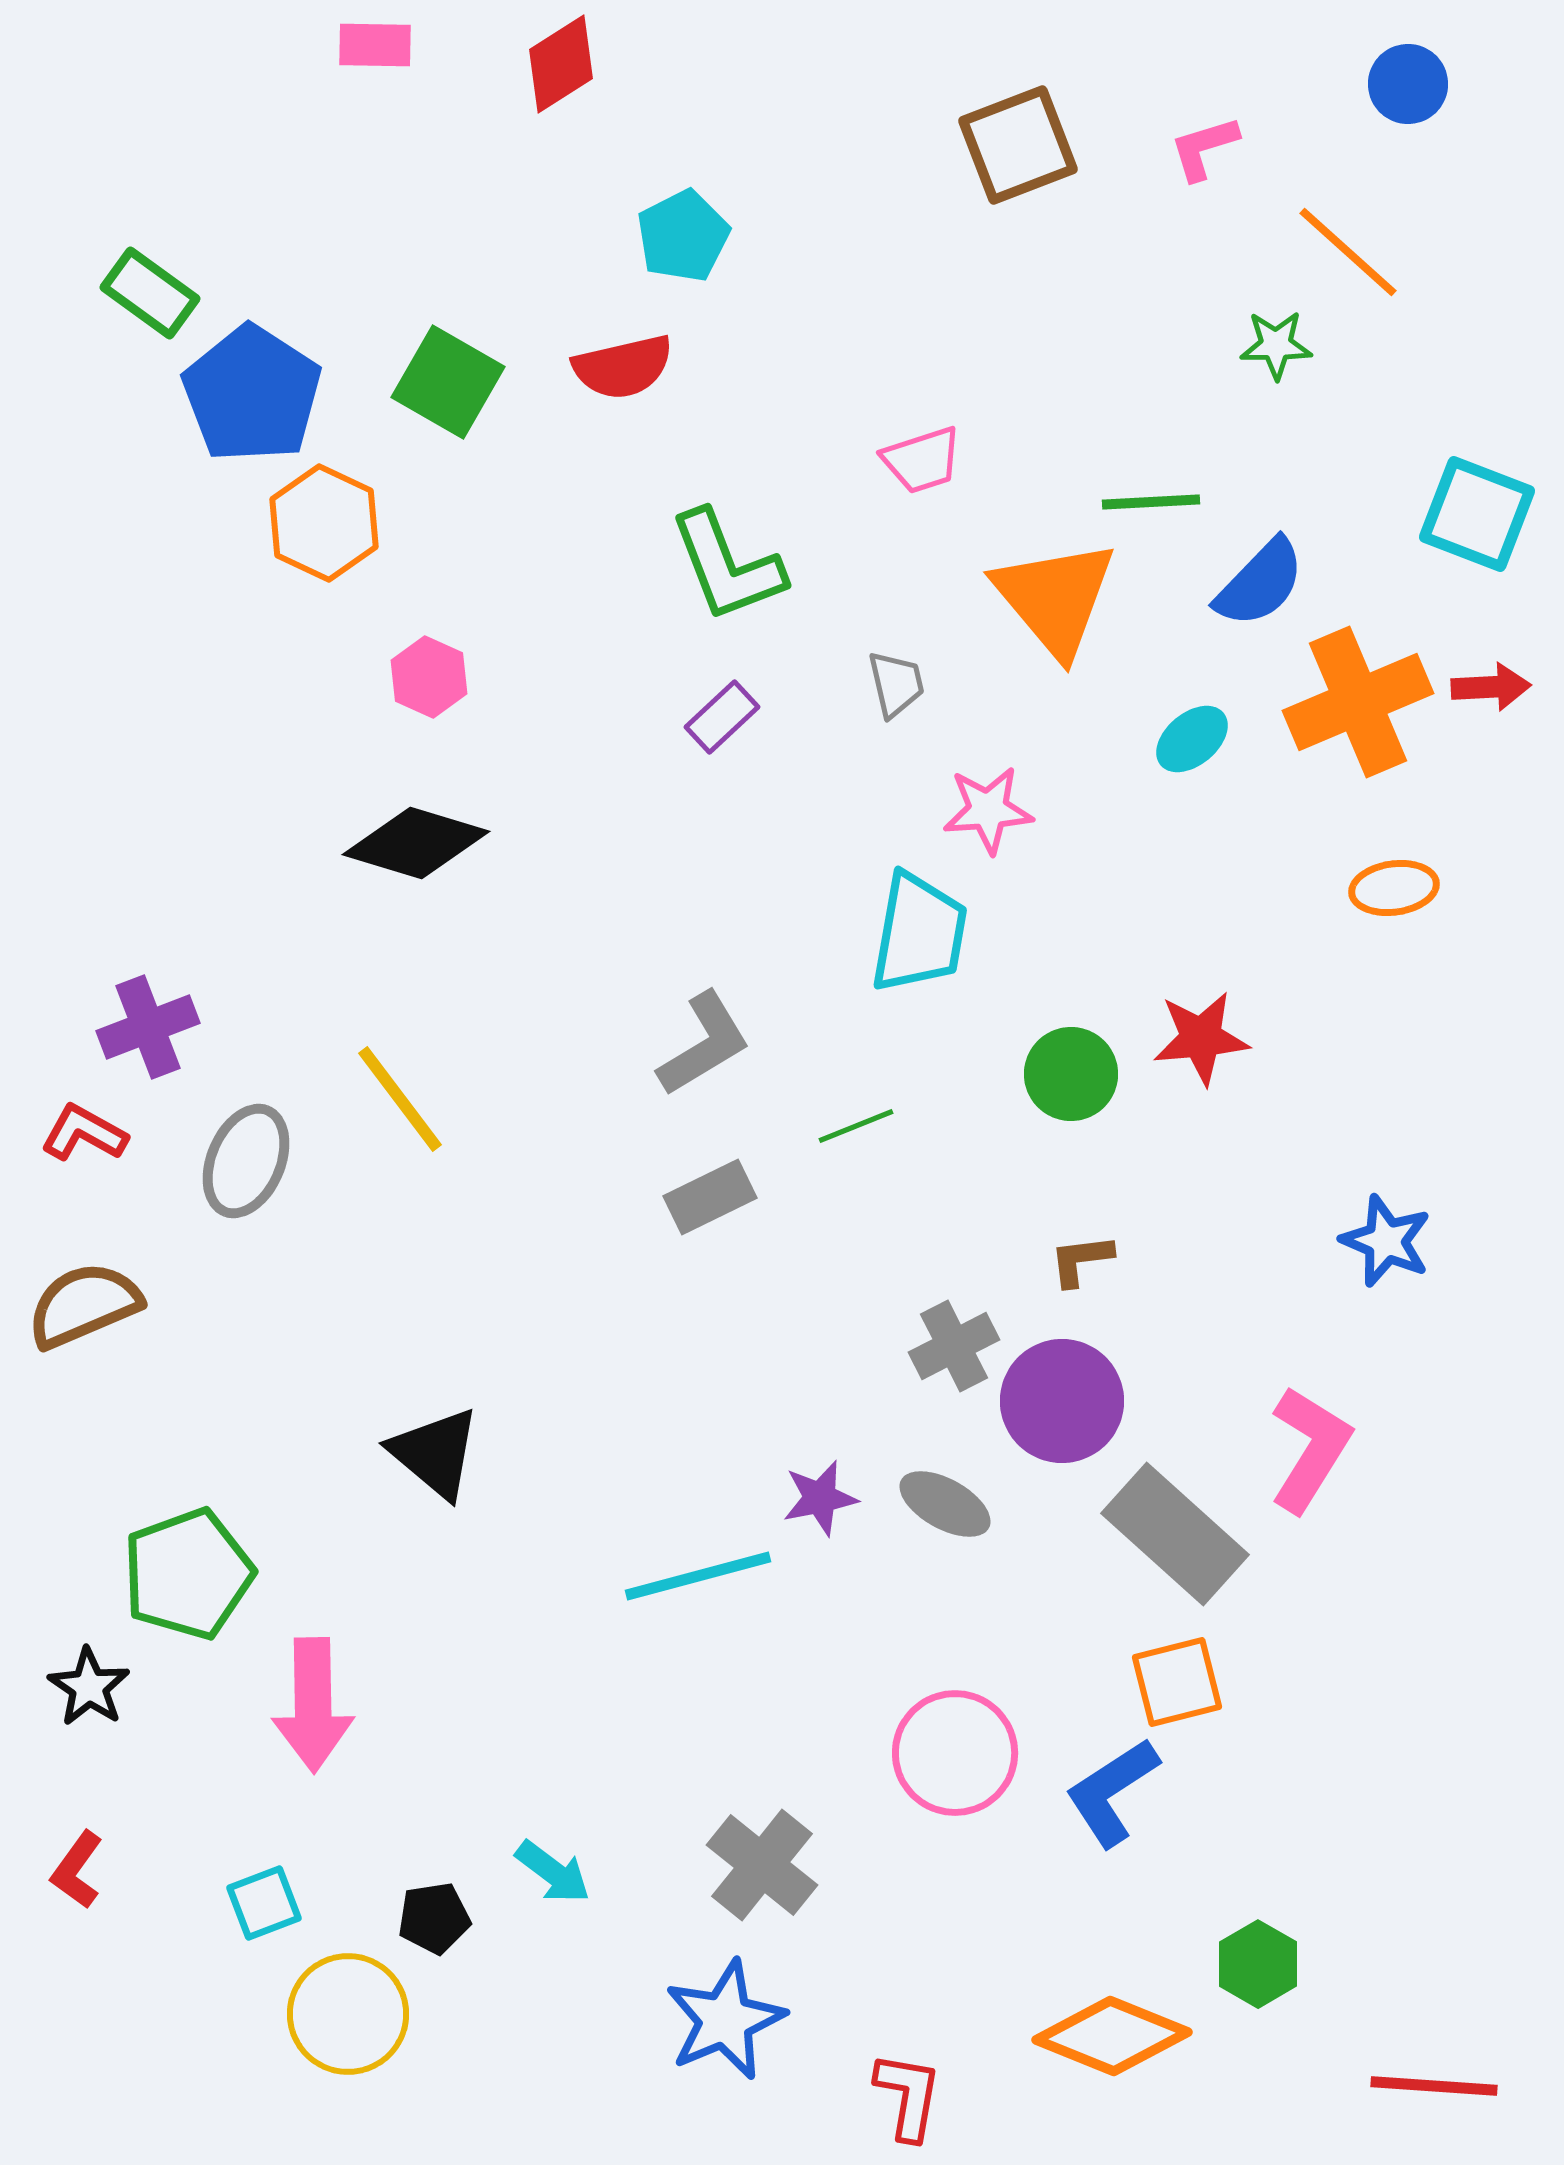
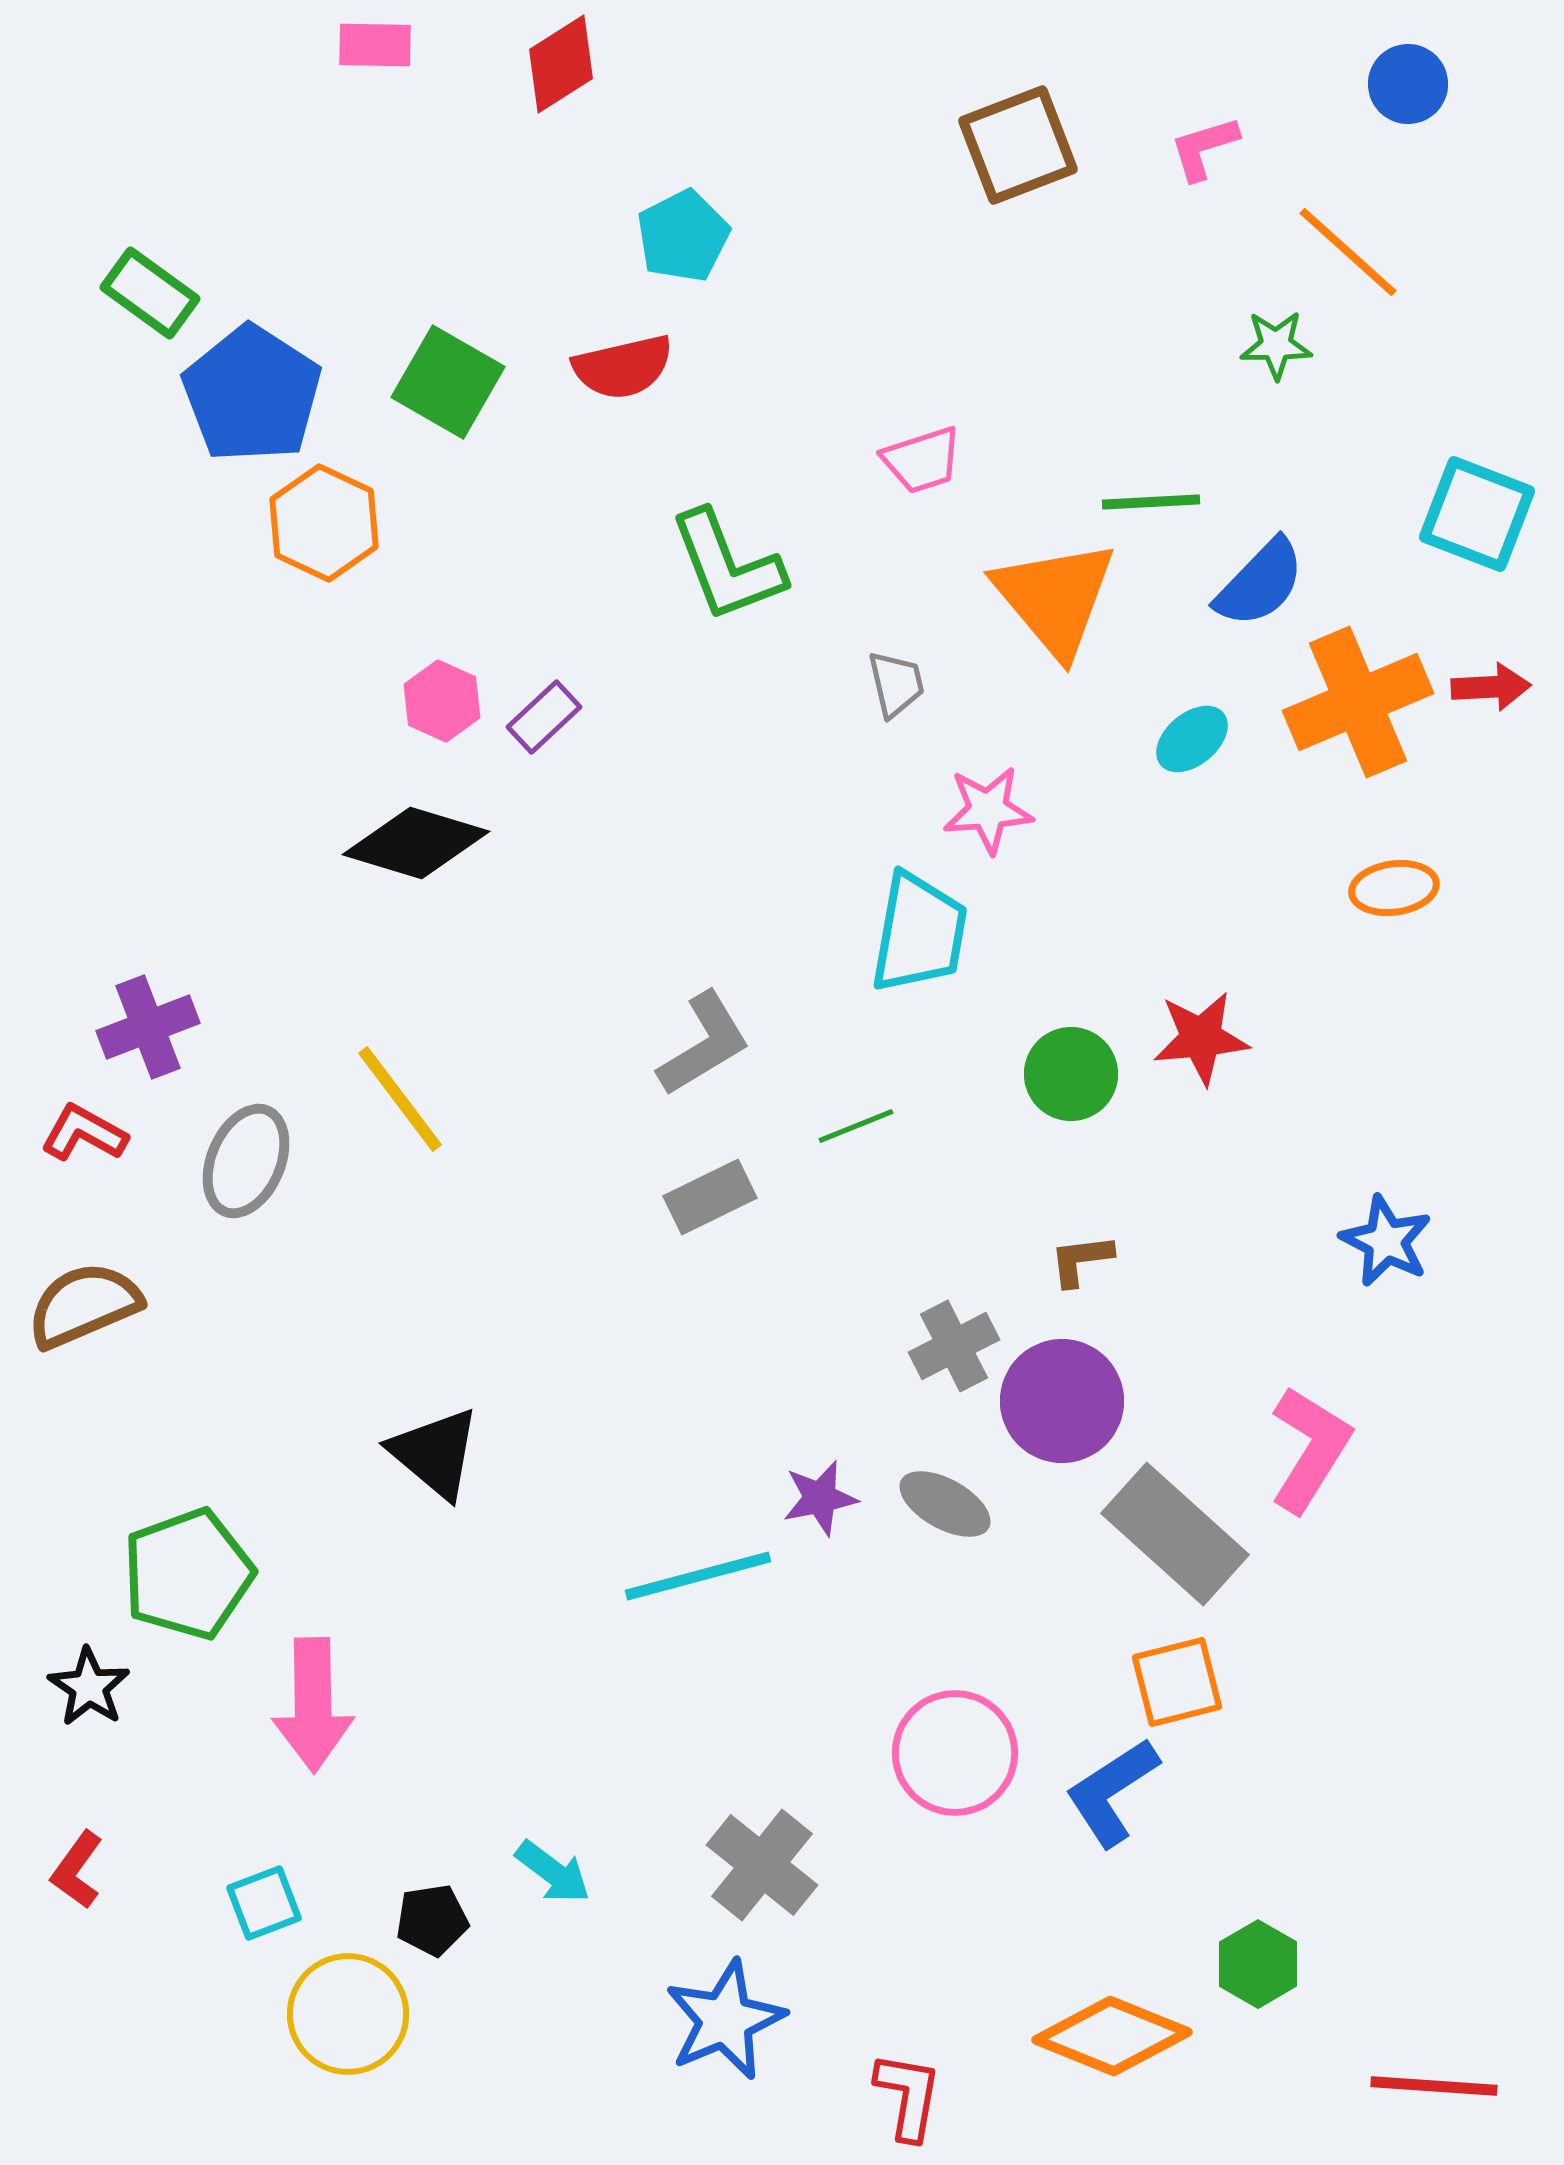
pink hexagon at (429, 677): moved 13 px right, 24 px down
purple rectangle at (722, 717): moved 178 px left
blue star at (1386, 1241): rotated 4 degrees clockwise
black pentagon at (434, 1918): moved 2 px left, 2 px down
